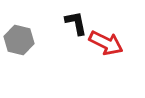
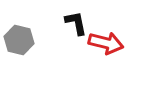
red arrow: rotated 12 degrees counterclockwise
